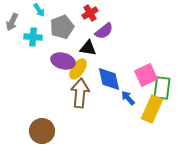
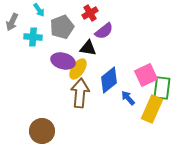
blue diamond: moved 1 px down; rotated 64 degrees clockwise
